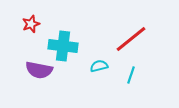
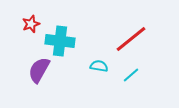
cyan cross: moved 3 px left, 5 px up
cyan semicircle: rotated 24 degrees clockwise
purple semicircle: rotated 108 degrees clockwise
cyan line: rotated 30 degrees clockwise
